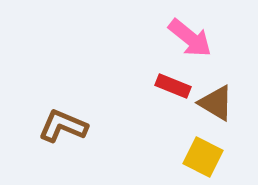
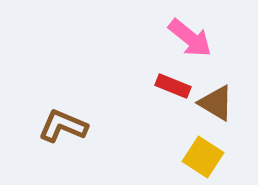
yellow square: rotated 6 degrees clockwise
